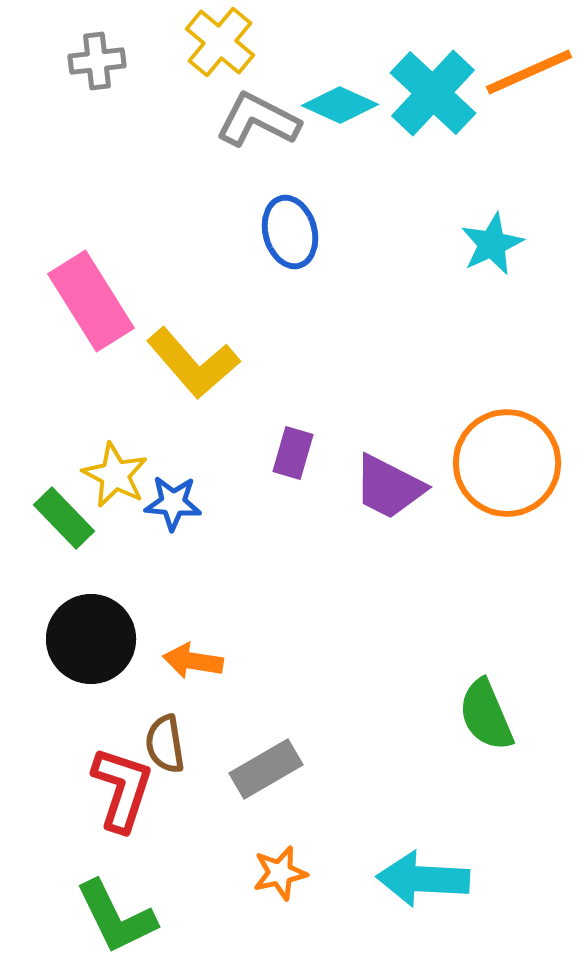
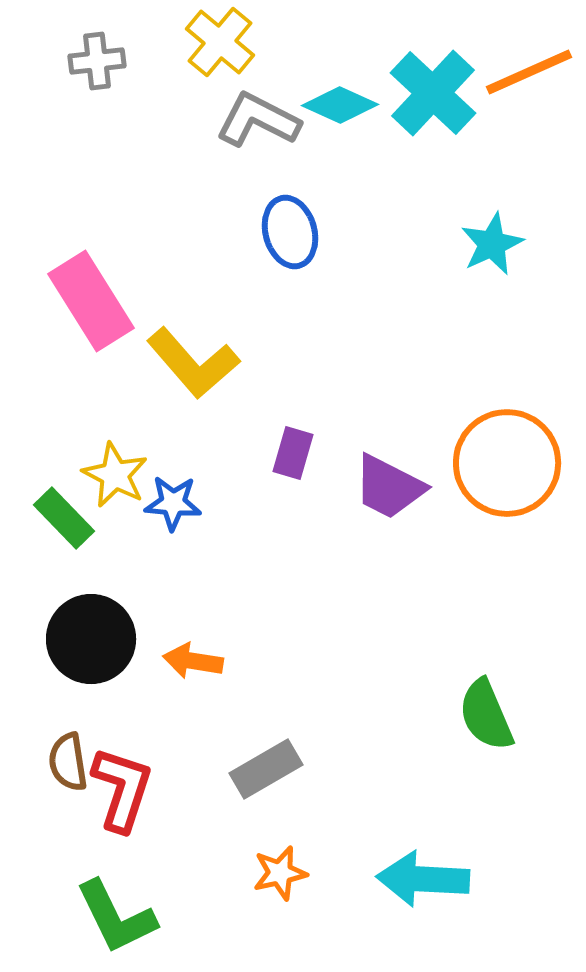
brown semicircle: moved 97 px left, 18 px down
